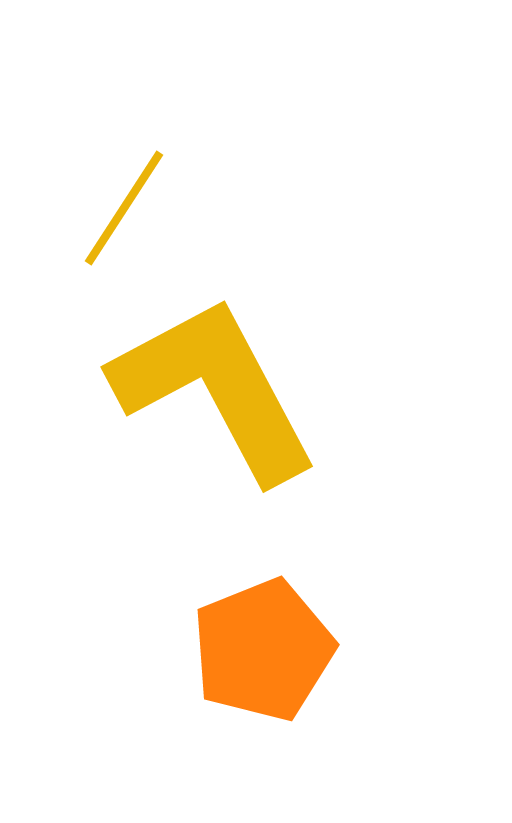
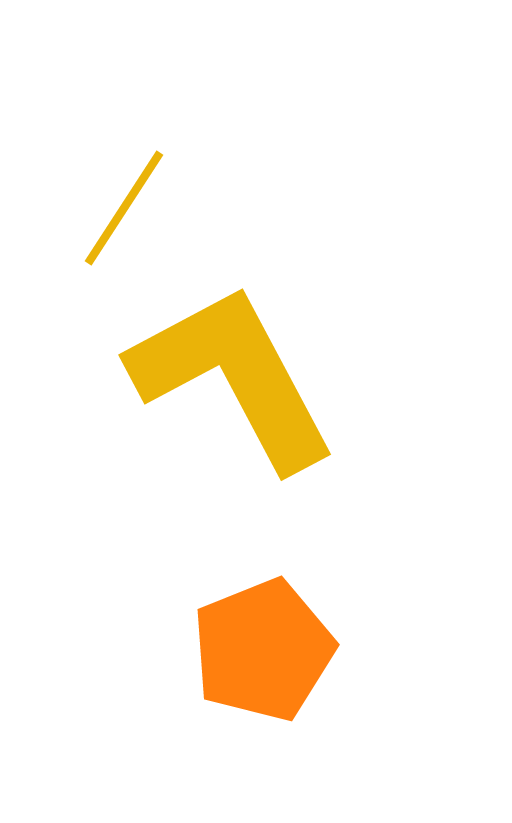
yellow L-shape: moved 18 px right, 12 px up
